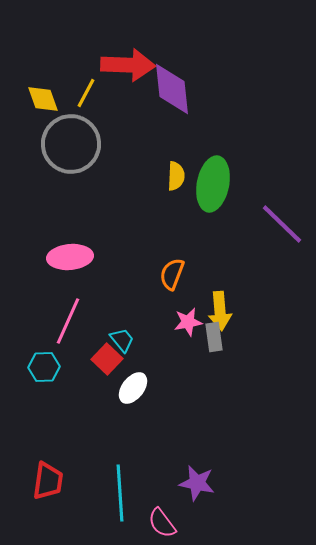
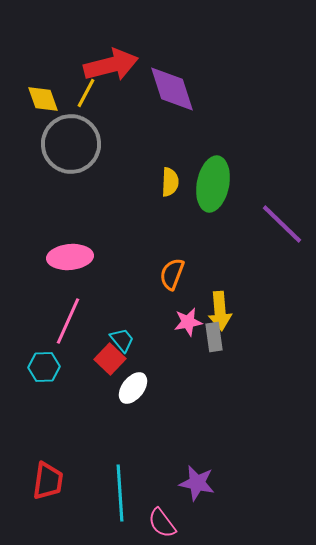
red arrow: moved 17 px left; rotated 16 degrees counterclockwise
purple diamond: rotated 12 degrees counterclockwise
yellow semicircle: moved 6 px left, 6 px down
red square: moved 3 px right
